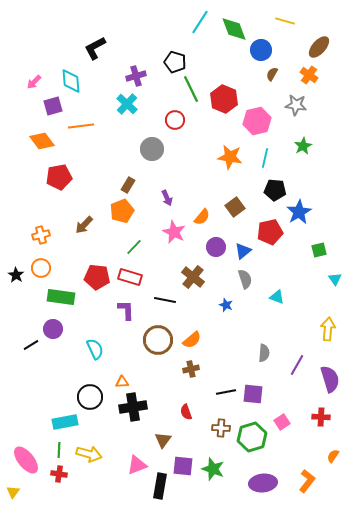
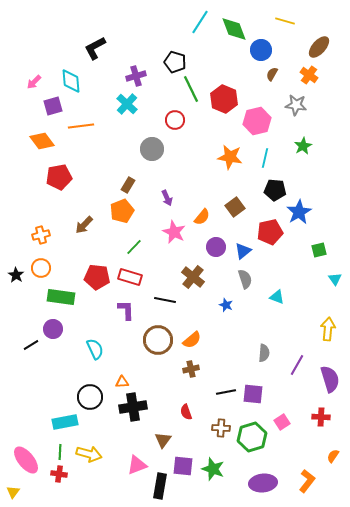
green line at (59, 450): moved 1 px right, 2 px down
